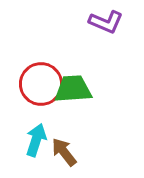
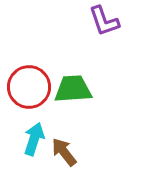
purple L-shape: moved 2 px left, 1 px up; rotated 48 degrees clockwise
red circle: moved 12 px left, 3 px down
cyan arrow: moved 2 px left, 1 px up
